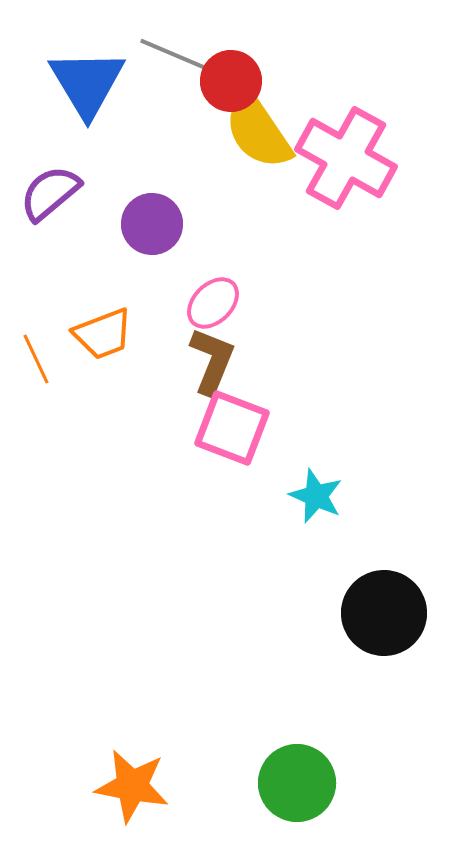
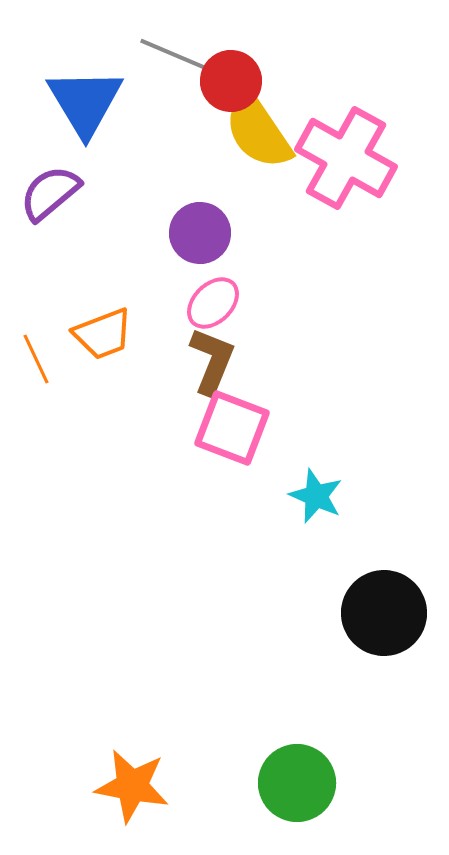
blue triangle: moved 2 px left, 19 px down
purple circle: moved 48 px right, 9 px down
